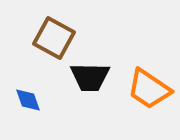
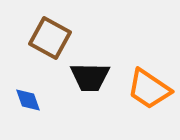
brown square: moved 4 px left
